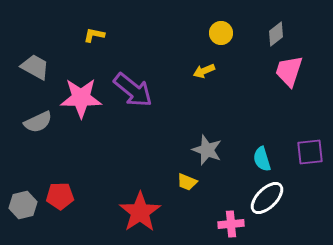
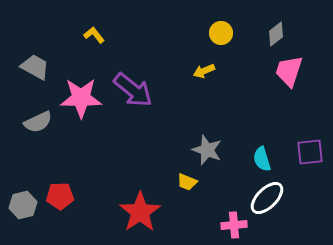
yellow L-shape: rotated 40 degrees clockwise
pink cross: moved 3 px right, 1 px down
